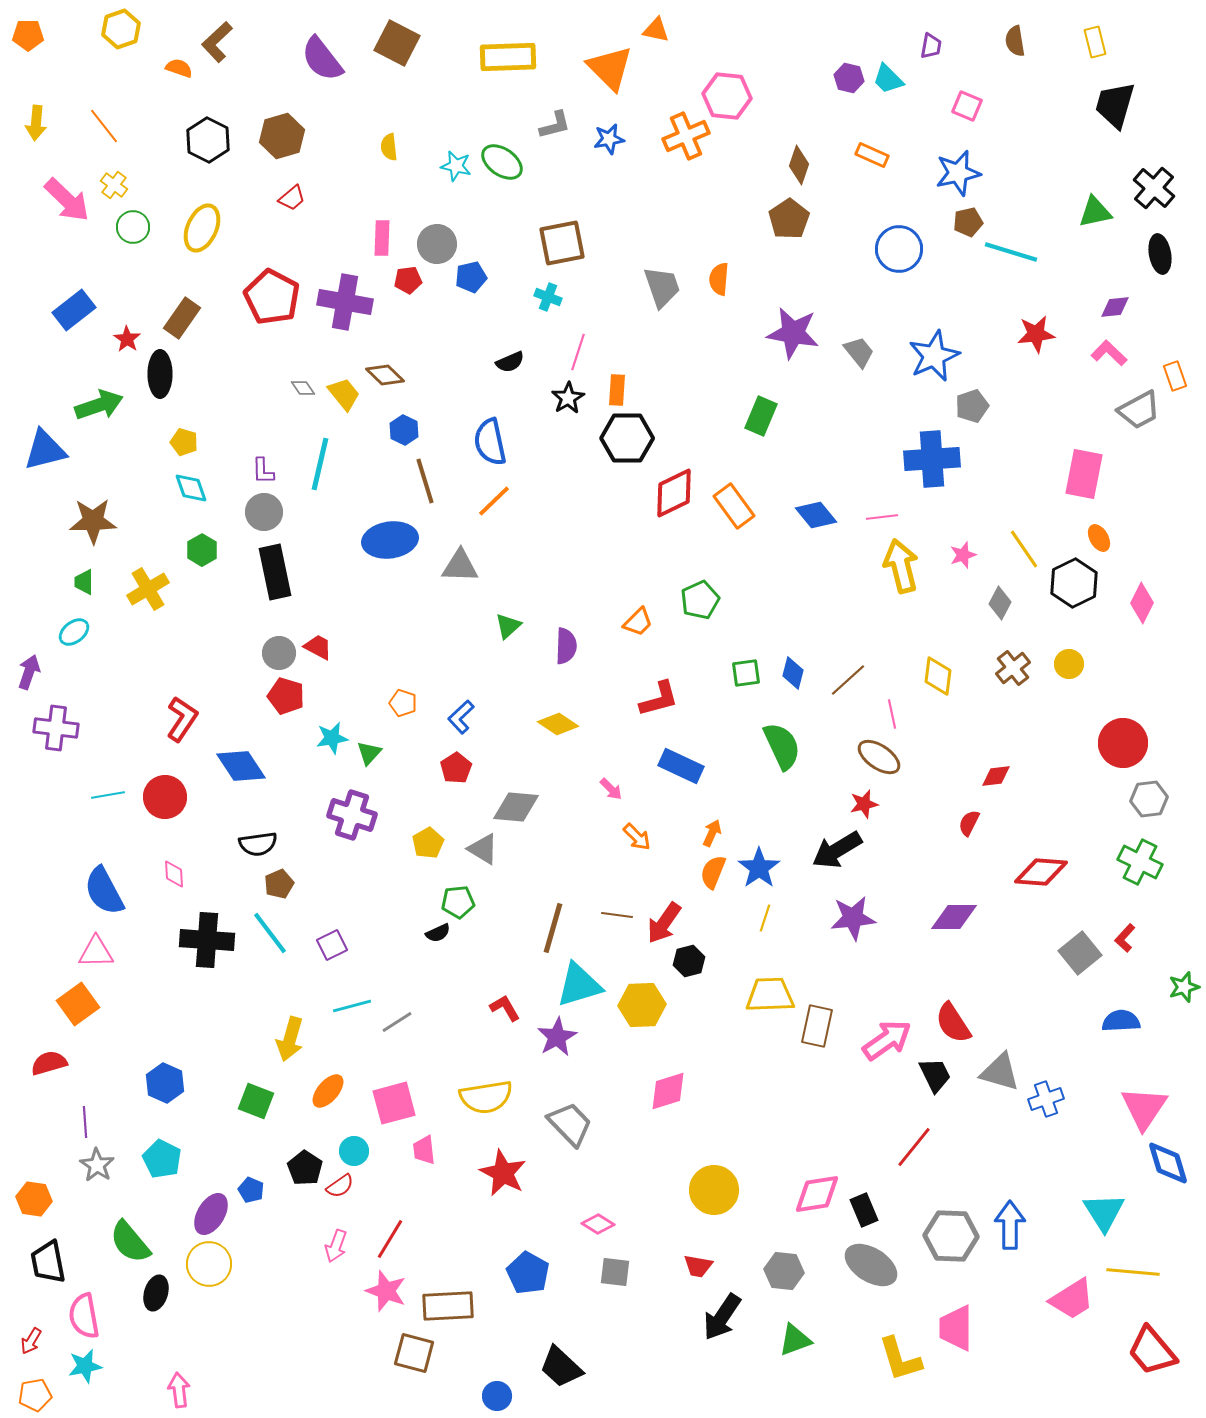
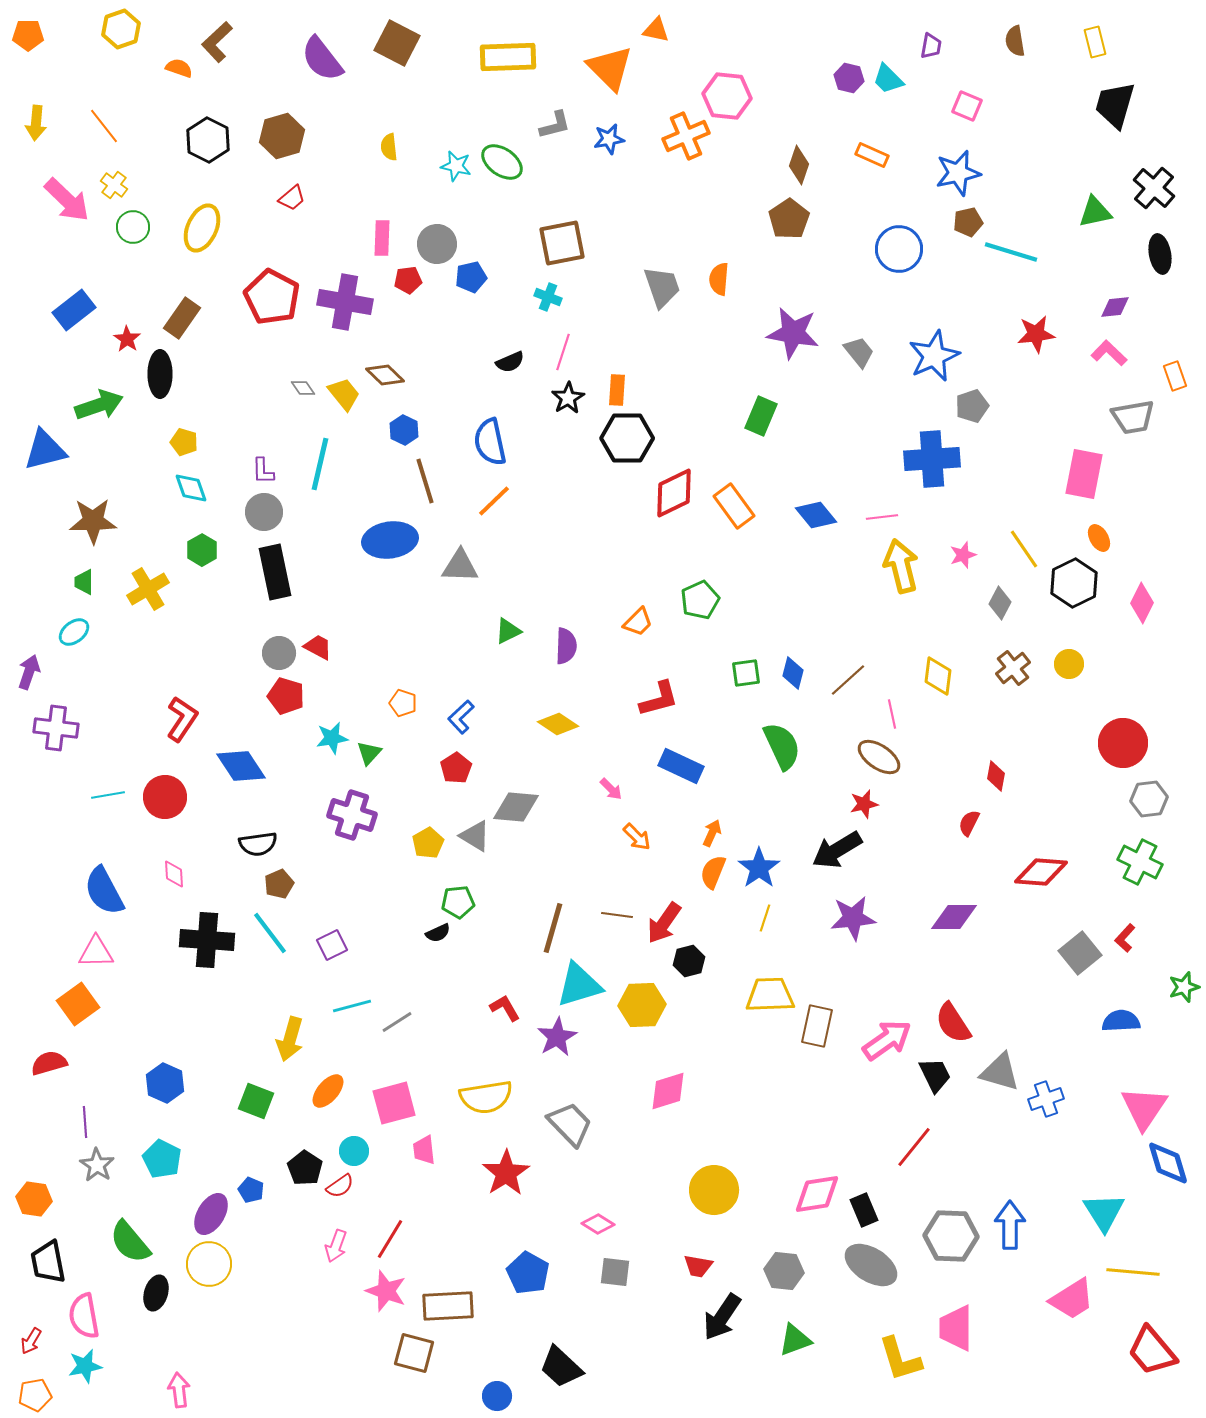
pink line at (578, 352): moved 15 px left
gray trapezoid at (1139, 410): moved 6 px left, 7 px down; rotated 18 degrees clockwise
green triangle at (508, 626): moved 5 px down; rotated 16 degrees clockwise
red diamond at (996, 776): rotated 72 degrees counterclockwise
gray triangle at (483, 849): moved 8 px left, 13 px up
red star at (503, 1173): moved 3 px right; rotated 12 degrees clockwise
